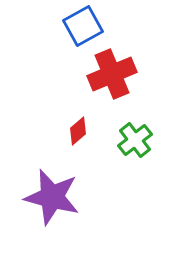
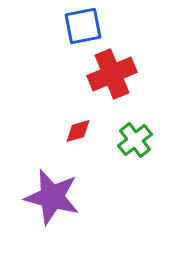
blue square: rotated 18 degrees clockwise
red diamond: rotated 24 degrees clockwise
